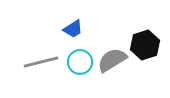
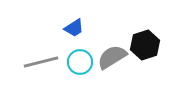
blue trapezoid: moved 1 px right, 1 px up
gray semicircle: moved 3 px up
